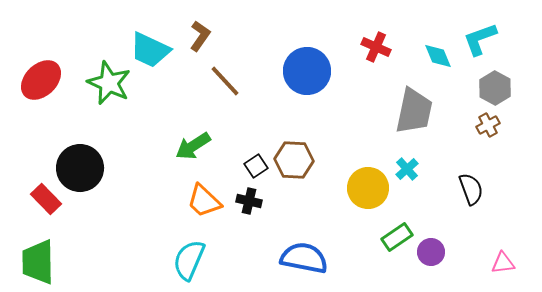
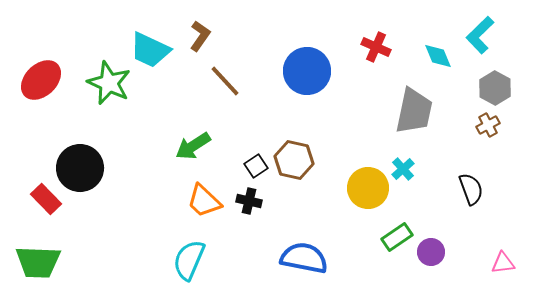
cyan L-shape: moved 4 px up; rotated 24 degrees counterclockwise
brown hexagon: rotated 9 degrees clockwise
cyan cross: moved 4 px left
green trapezoid: rotated 87 degrees counterclockwise
